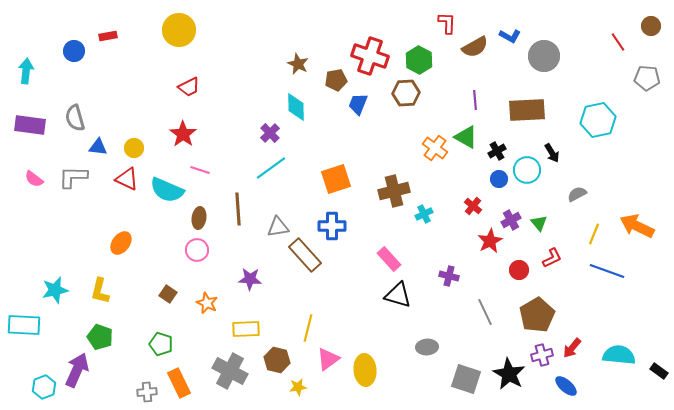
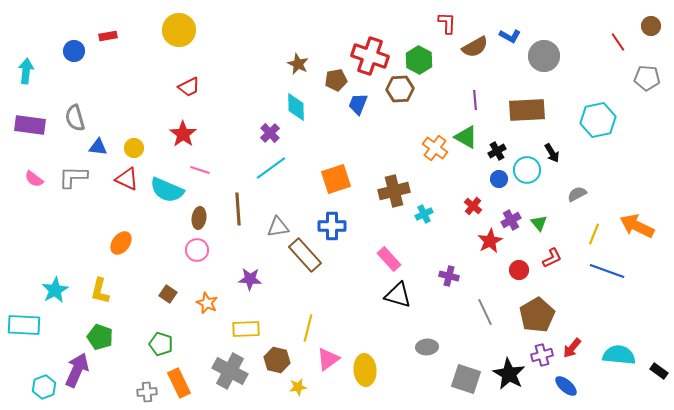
brown hexagon at (406, 93): moved 6 px left, 4 px up
cyan star at (55, 290): rotated 16 degrees counterclockwise
